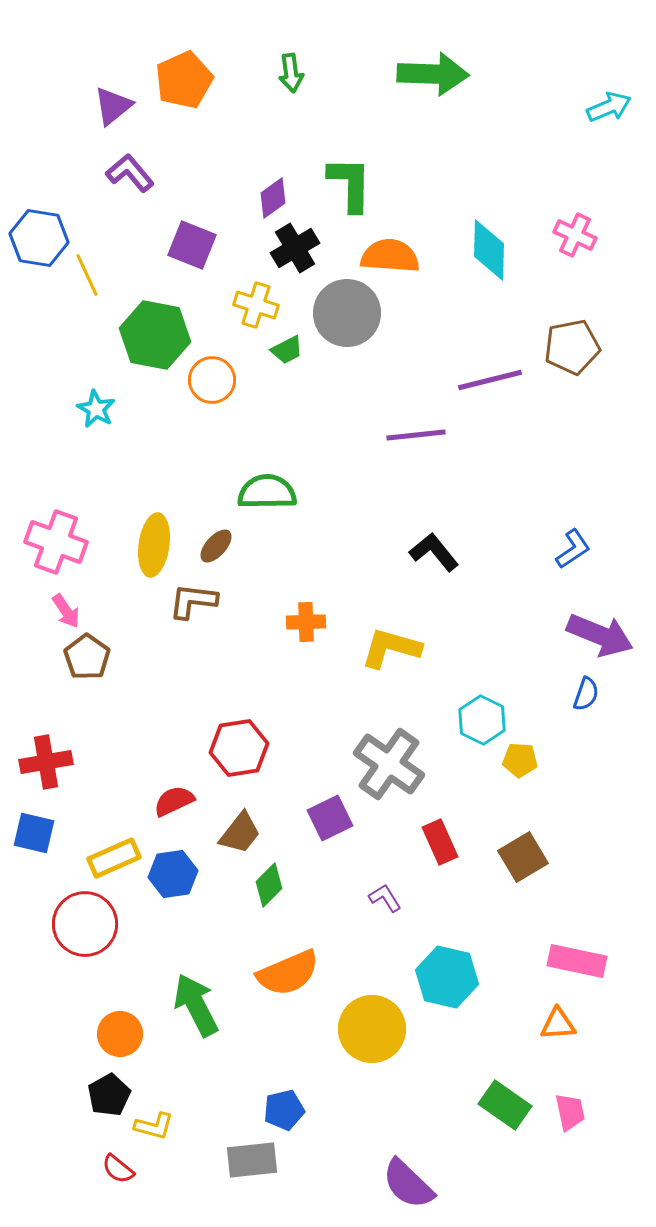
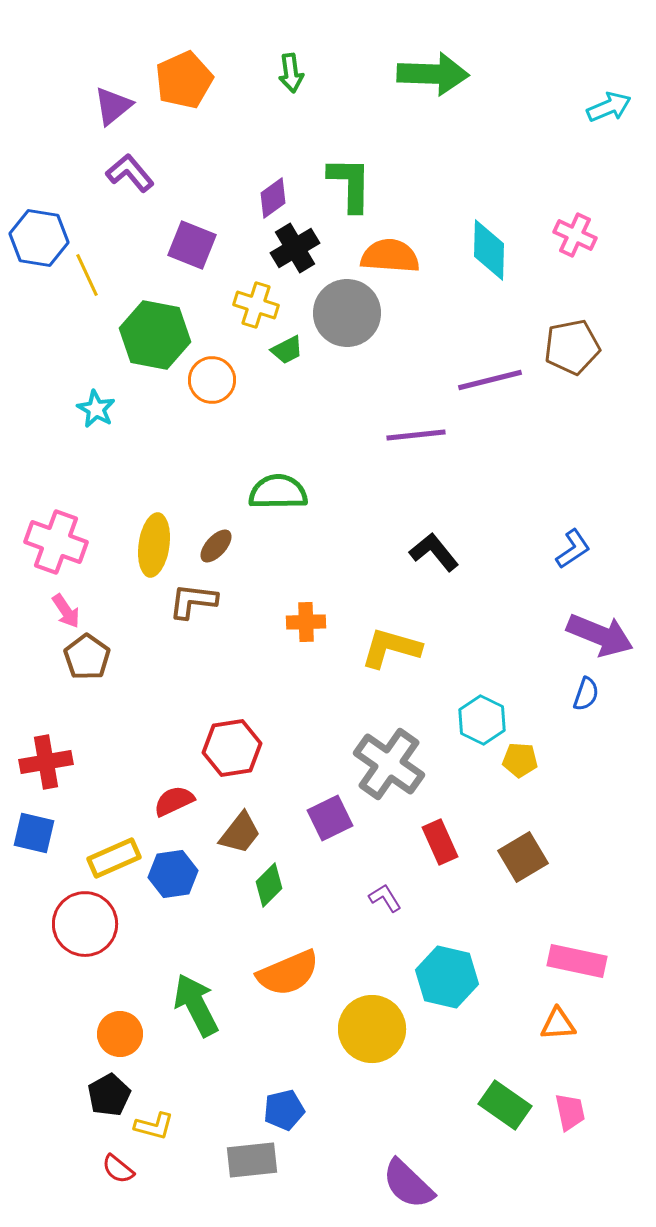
green semicircle at (267, 492): moved 11 px right
red hexagon at (239, 748): moved 7 px left
